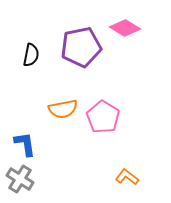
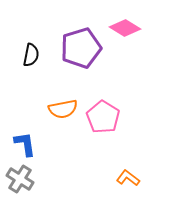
purple pentagon: moved 1 px down; rotated 6 degrees counterclockwise
orange L-shape: moved 1 px right, 1 px down
